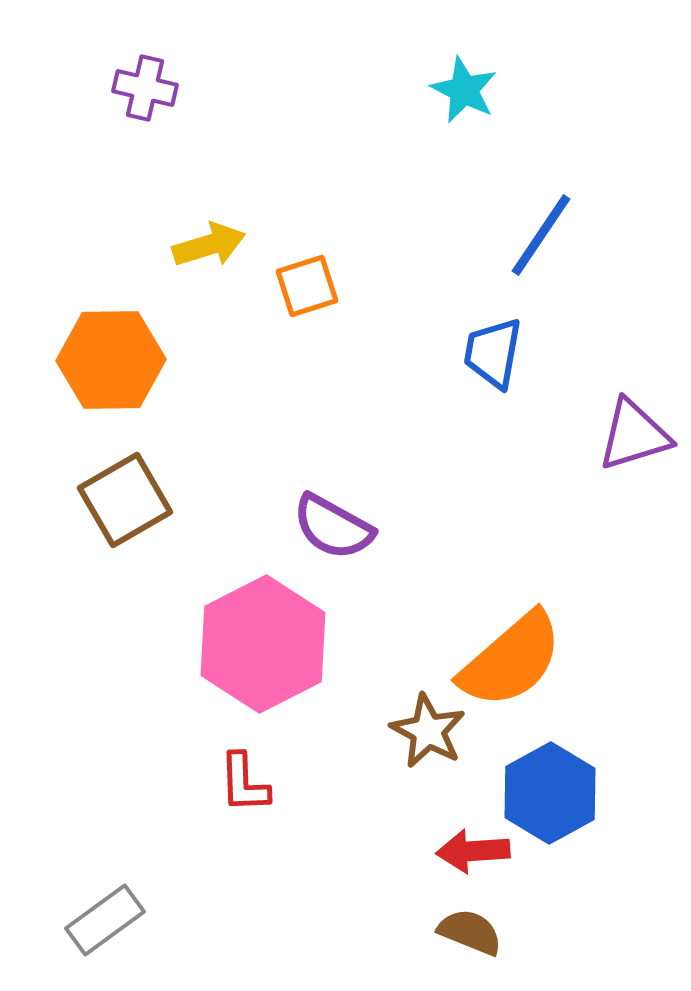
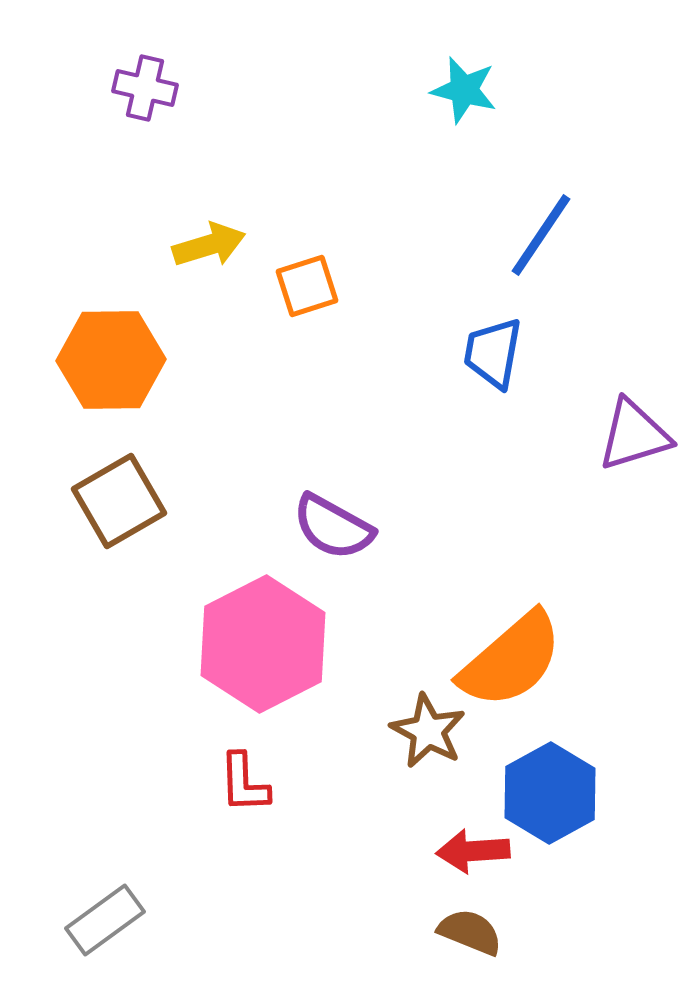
cyan star: rotated 12 degrees counterclockwise
brown square: moved 6 px left, 1 px down
